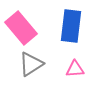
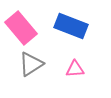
blue rectangle: rotated 76 degrees counterclockwise
